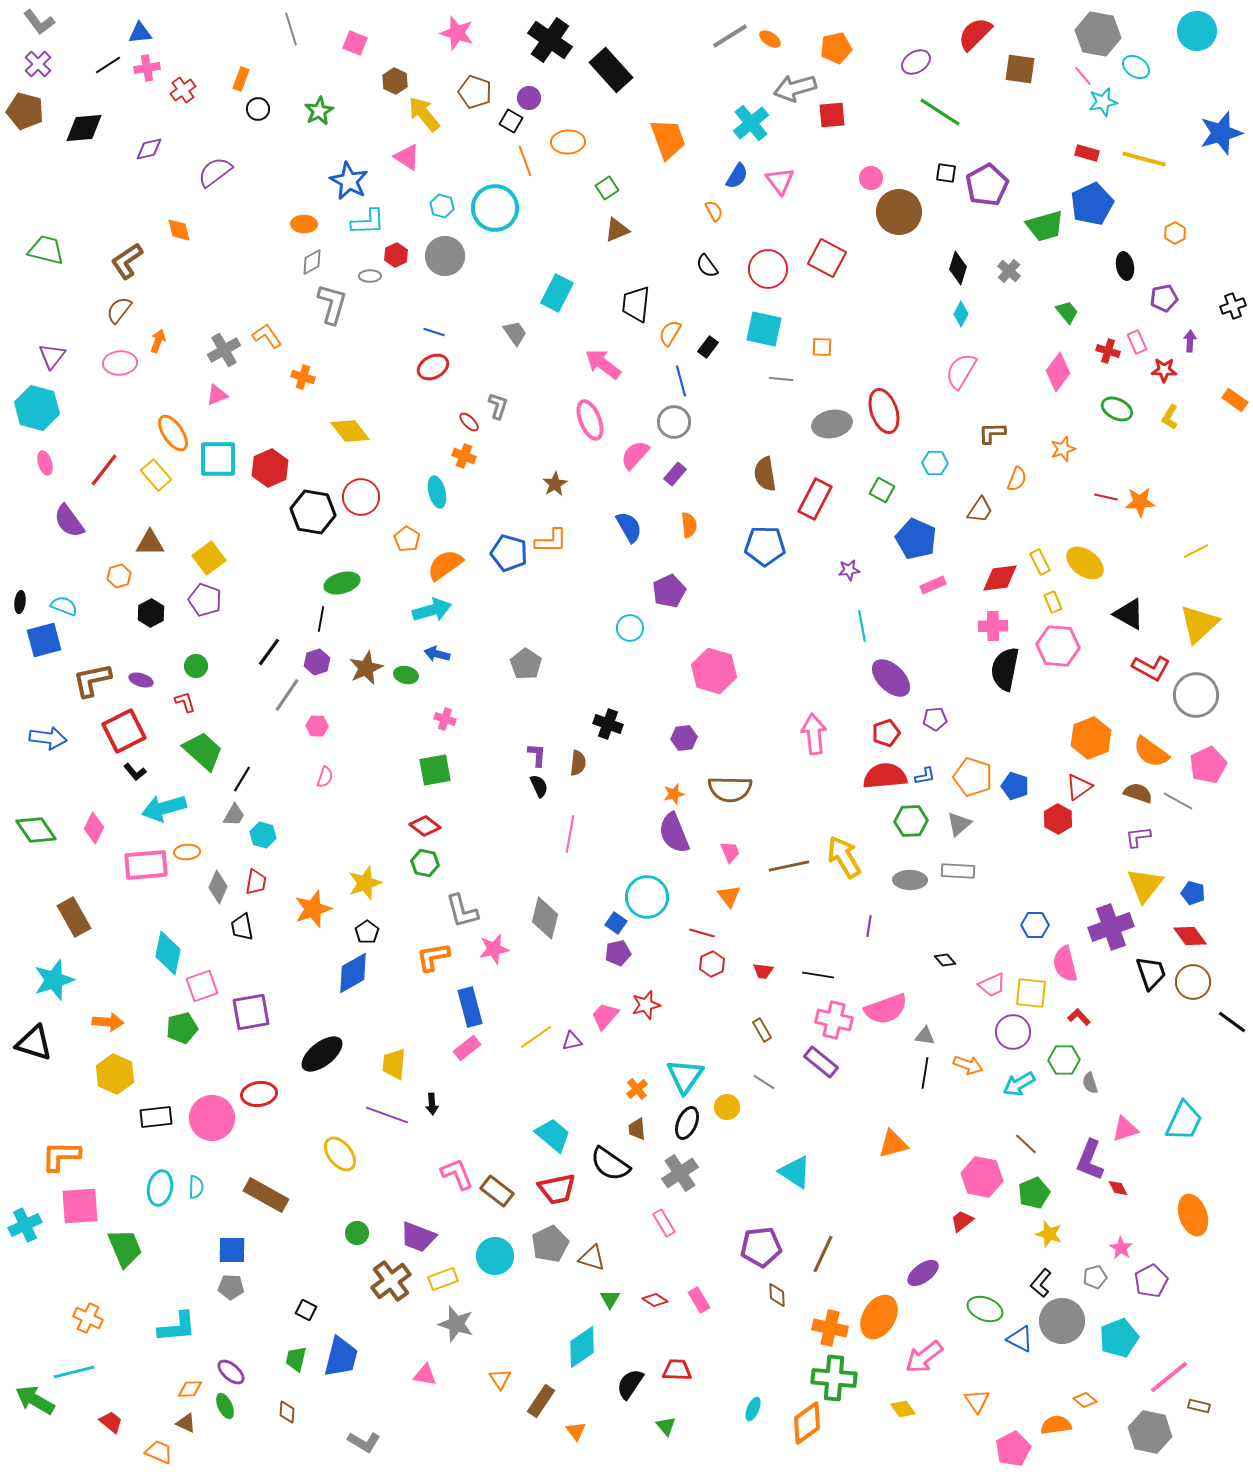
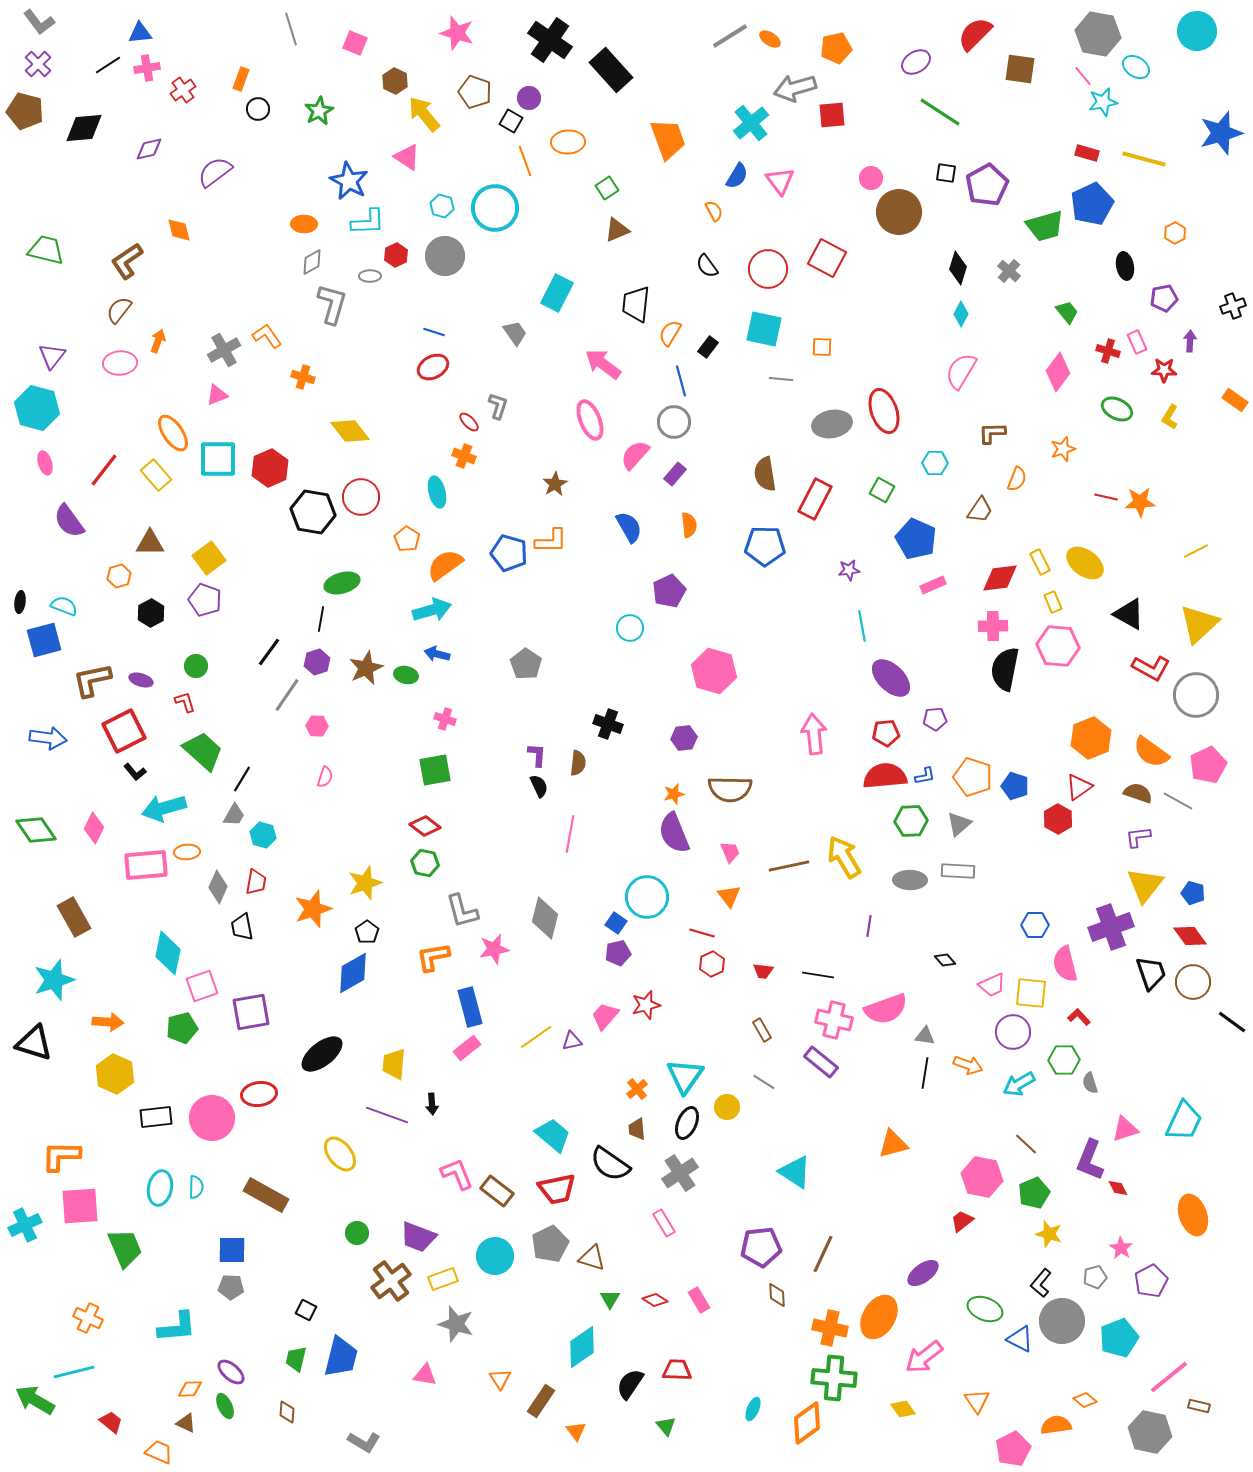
red pentagon at (886, 733): rotated 12 degrees clockwise
